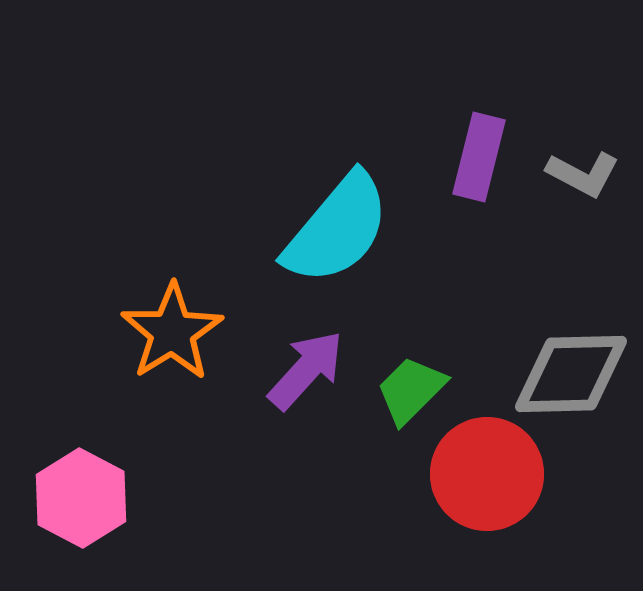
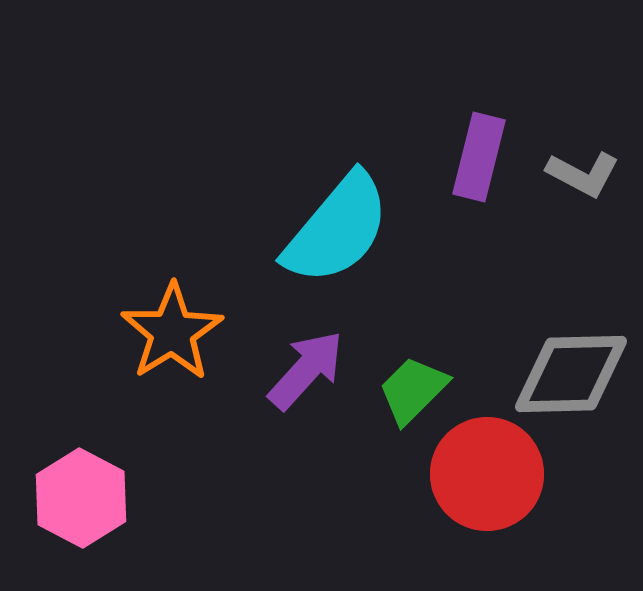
green trapezoid: moved 2 px right
